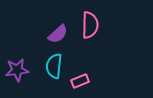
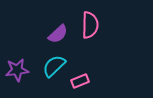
cyan semicircle: rotated 40 degrees clockwise
